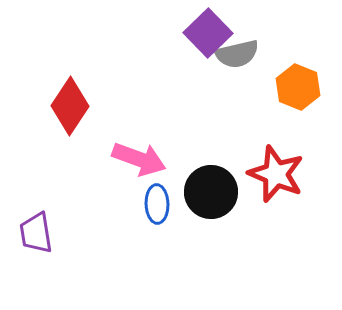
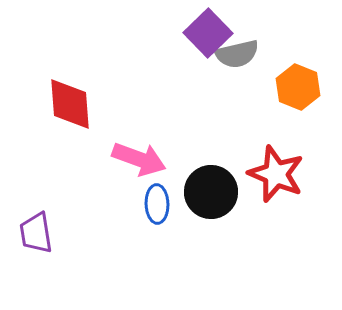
red diamond: moved 2 px up; rotated 38 degrees counterclockwise
